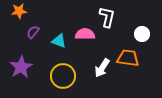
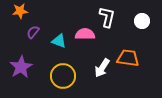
orange star: moved 1 px right
white circle: moved 13 px up
